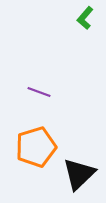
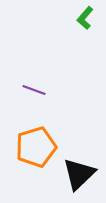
purple line: moved 5 px left, 2 px up
